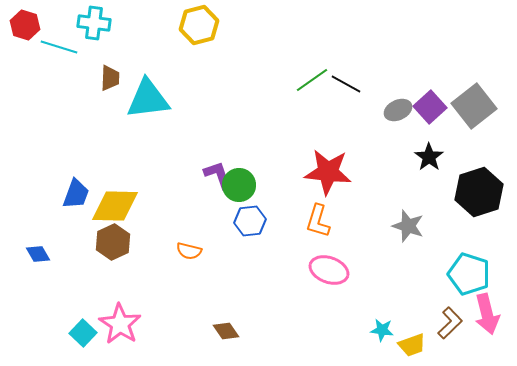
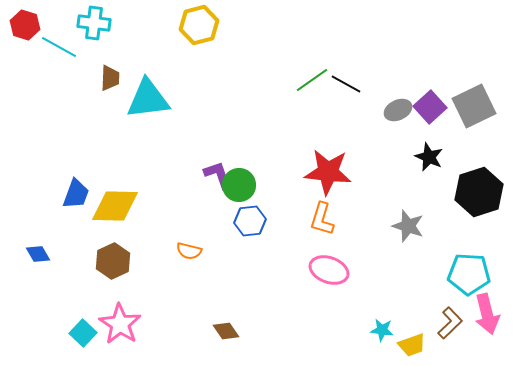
cyan line: rotated 12 degrees clockwise
gray square: rotated 12 degrees clockwise
black star: rotated 12 degrees counterclockwise
orange L-shape: moved 4 px right, 2 px up
brown hexagon: moved 19 px down
cyan pentagon: rotated 15 degrees counterclockwise
